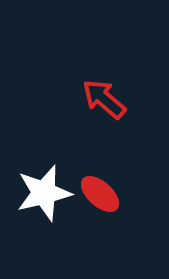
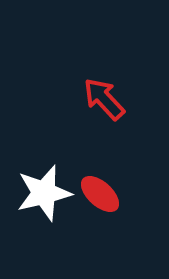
red arrow: rotated 6 degrees clockwise
